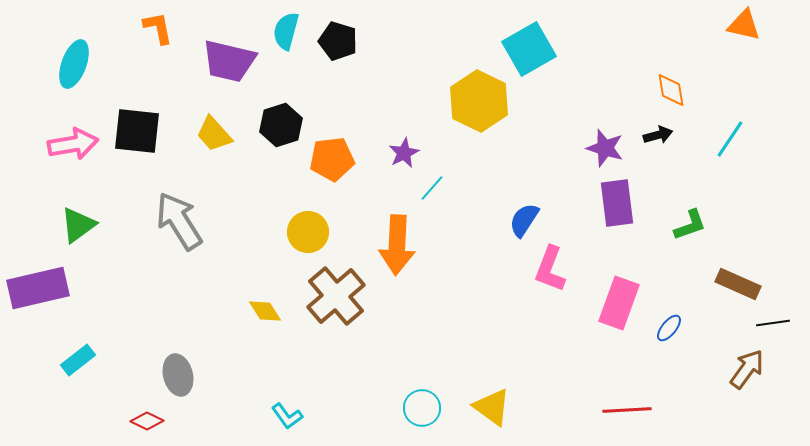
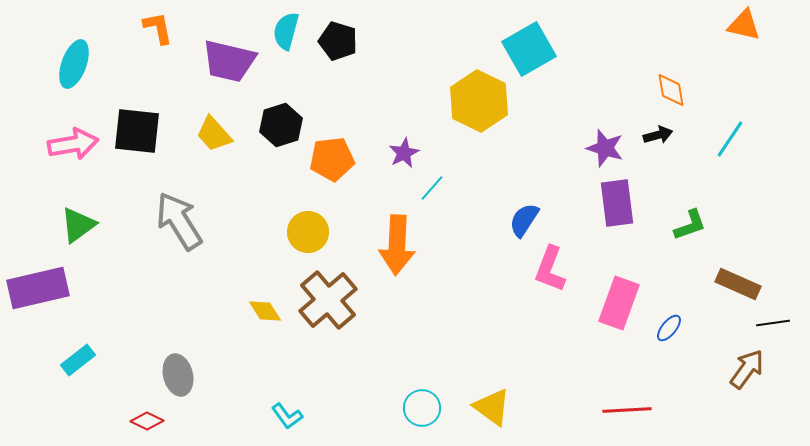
brown cross at (336, 296): moved 8 px left, 4 px down
